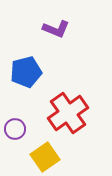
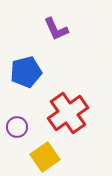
purple L-shape: rotated 44 degrees clockwise
purple circle: moved 2 px right, 2 px up
